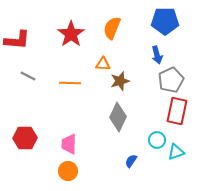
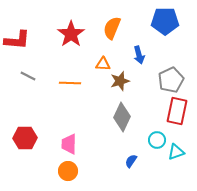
blue arrow: moved 18 px left
gray diamond: moved 4 px right
